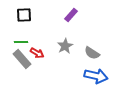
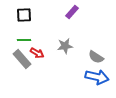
purple rectangle: moved 1 px right, 3 px up
green line: moved 3 px right, 2 px up
gray star: rotated 21 degrees clockwise
gray semicircle: moved 4 px right, 4 px down
blue arrow: moved 1 px right, 1 px down
